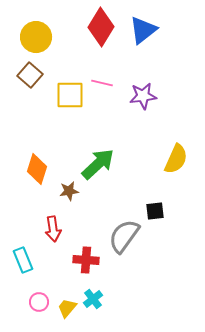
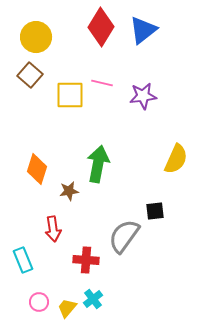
green arrow: rotated 36 degrees counterclockwise
